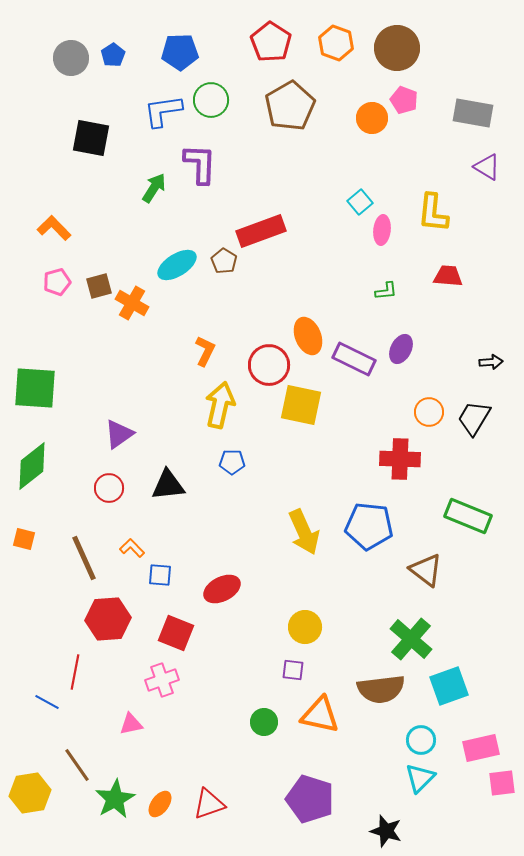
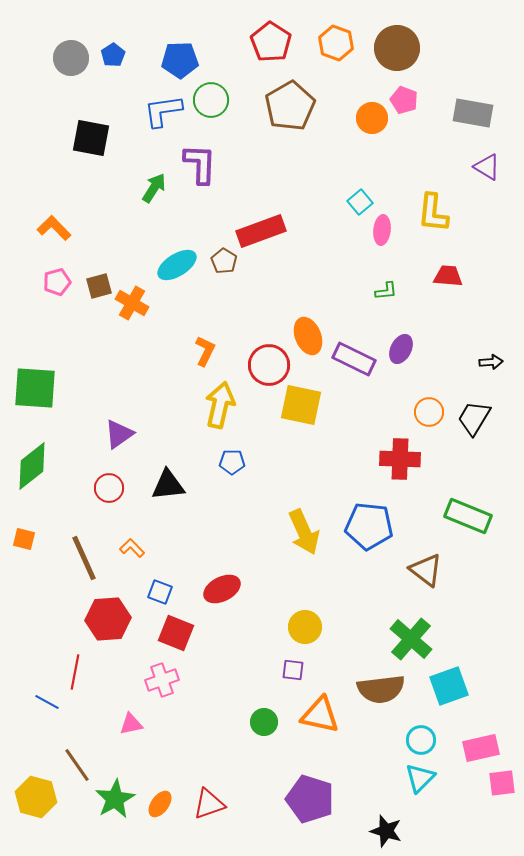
blue pentagon at (180, 52): moved 8 px down
blue square at (160, 575): moved 17 px down; rotated 15 degrees clockwise
yellow hexagon at (30, 793): moved 6 px right, 4 px down; rotated 24 degrees clockwise
